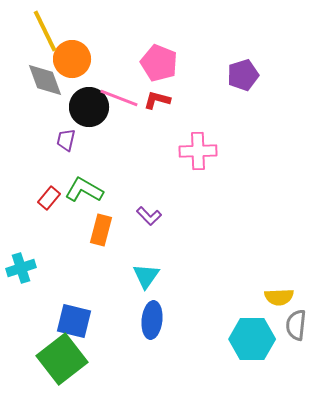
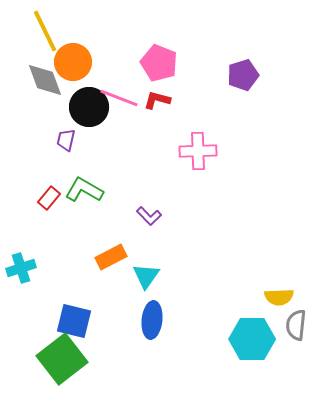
orange circle: moved 1 px right, 3 px down
orange rectangle: moved 10 px right, 27 px down; rotated 48 degrees clockwise
